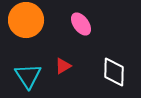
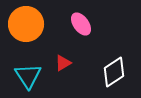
orange circle: moved 4 px down
red triangle: moved 3 px up
white diamond: rotated 56 degrees clockwise
